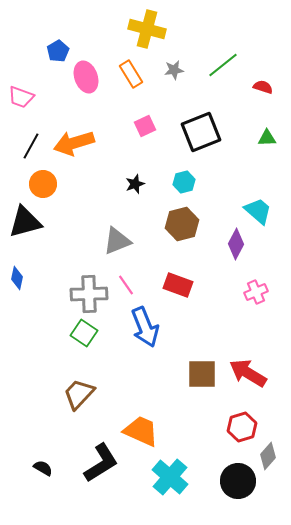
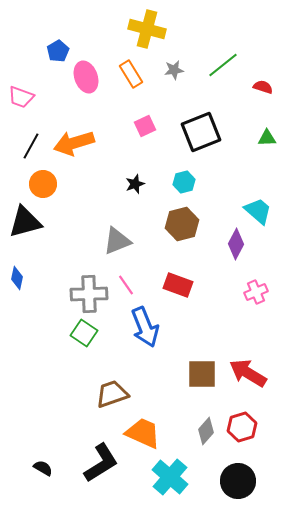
brown trapezoid: moved 33 px right; rotated 28 degrees clockwise
orange trapezoid: moved 2 px right, 2 px down
gray diamond: moved 62 px left, 25 px up
